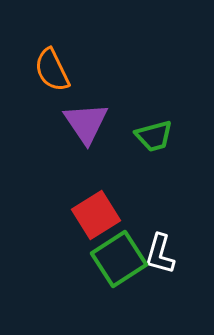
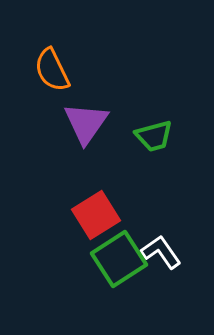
purple triangle: rotated 9 degrees clockwise
white L-shape: moved 1 px right, 2 px up; rotated 129 degrees clockwise
